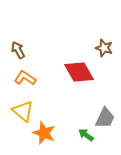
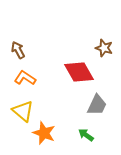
gray trapezoid: moved 8 px left, 13 px up
